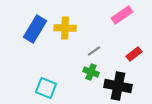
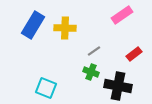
blue rectangle: moved 2 px left, 4 px up
